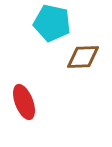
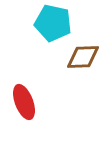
cyan pentagon: moved 1 px right
